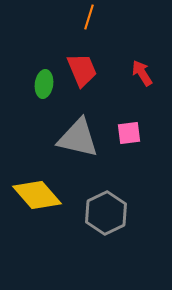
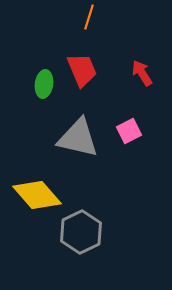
pink square: moved 2 px up; rotated 20 degrees counterclockwise
gray hexagon: moved 25 px left, 19 px down
